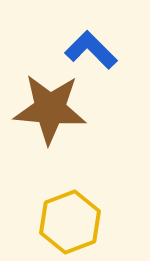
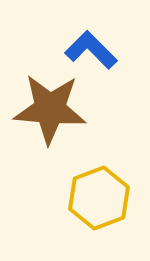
yellow hexagon: moved 29 px right, 24 px up
